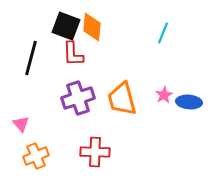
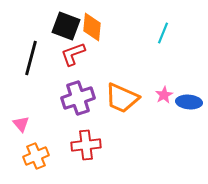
red L-shape: rotated 72 degrees clockwise
orange trapezoid: moved 1 px up; rotated 51 degrees counterclockwise
red cross: moved 9 px left, 7 px up; rotated 8 degrees counterclockwise
